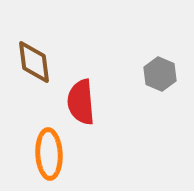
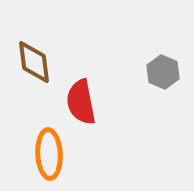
gray hexagon: moved 3 px right, 2 px up
red semicircle: rotated 6 degrees counterclockwise
